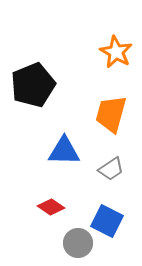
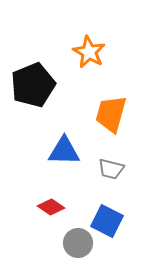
orange star: moved 27 px left
gray trapezoid: rotated 48 degrees clockwise
